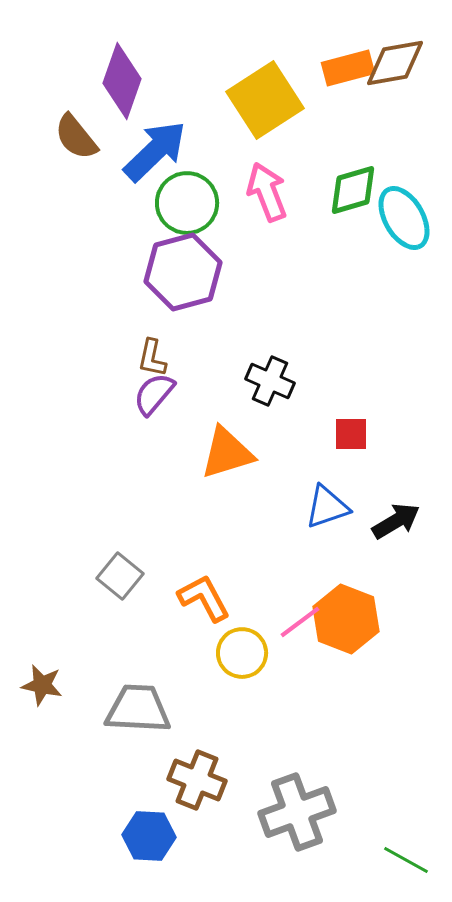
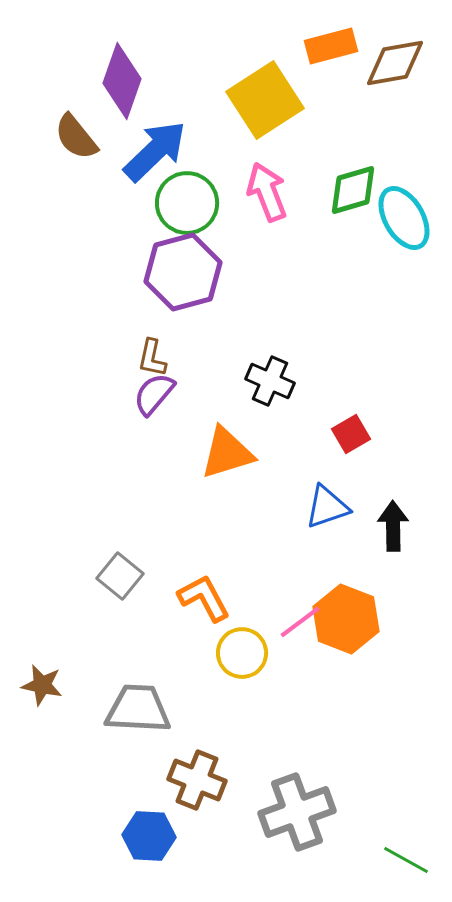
orange rectangle: moved 17 px left, 22 px up
red square: rotated 30 degrees counterclockwise
black arrow: moved 3 px left, 5 px down; rotated 60 degrees counterclockwise
